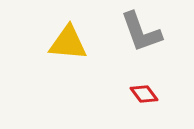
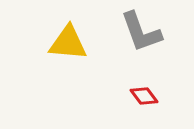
red diamond: moved 2 px down
